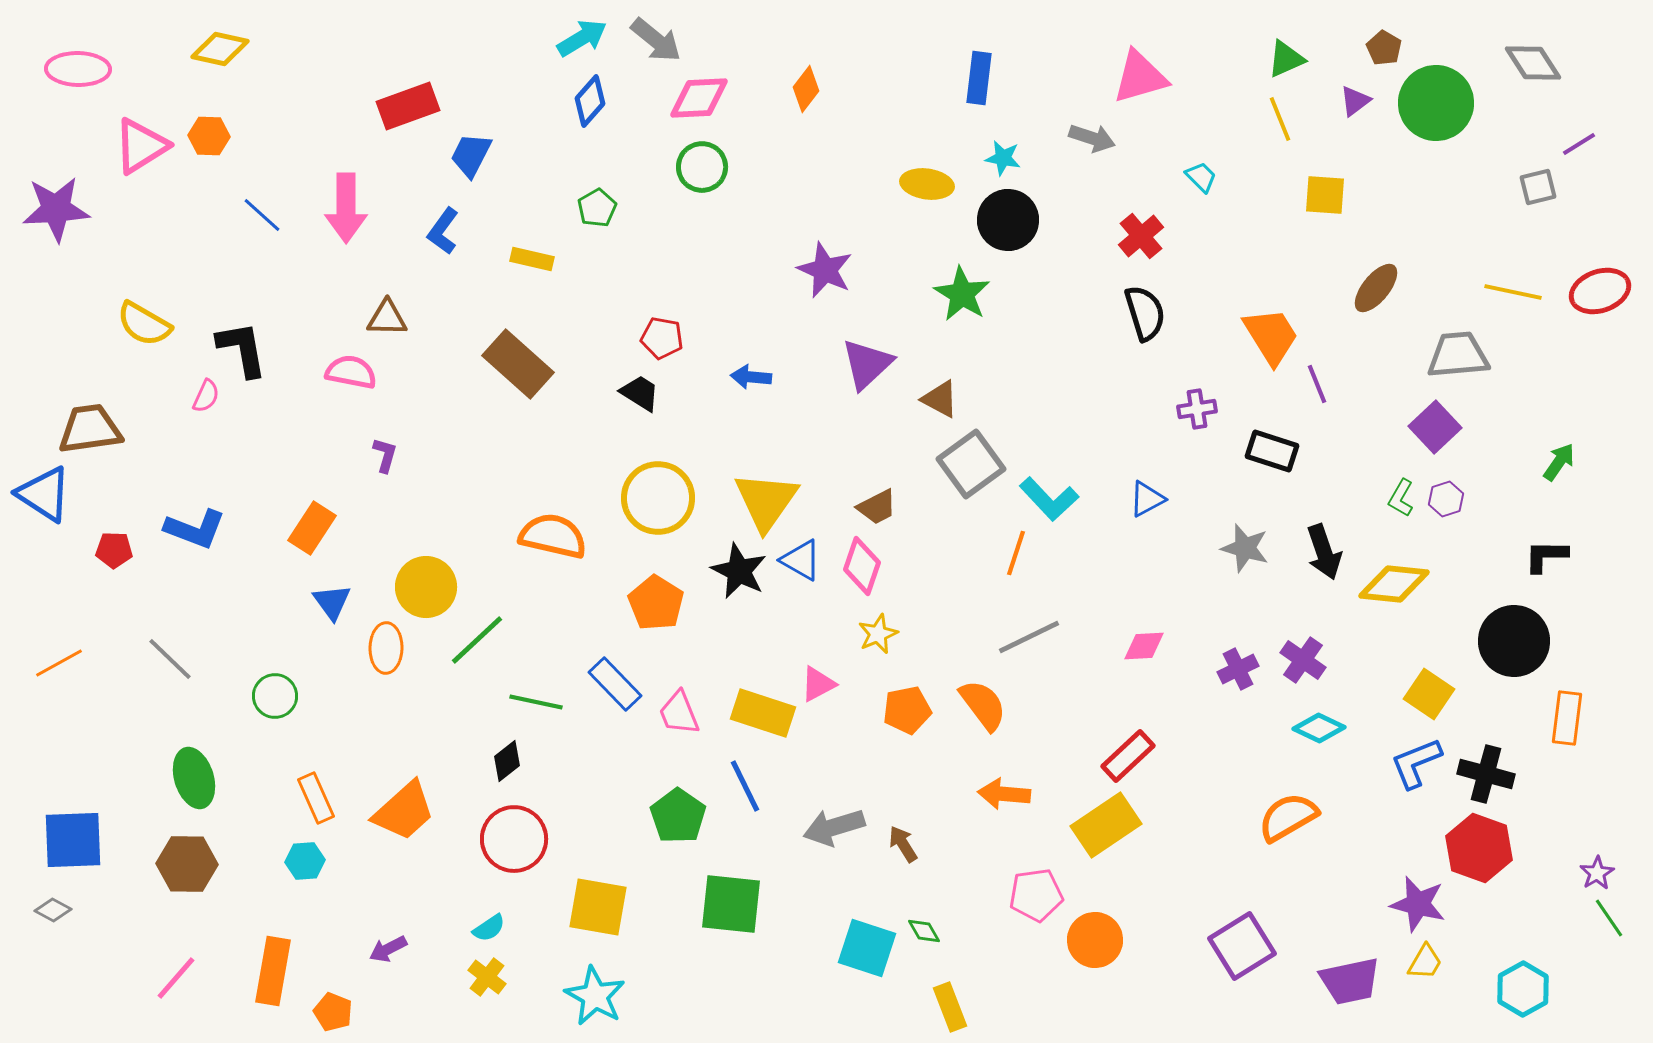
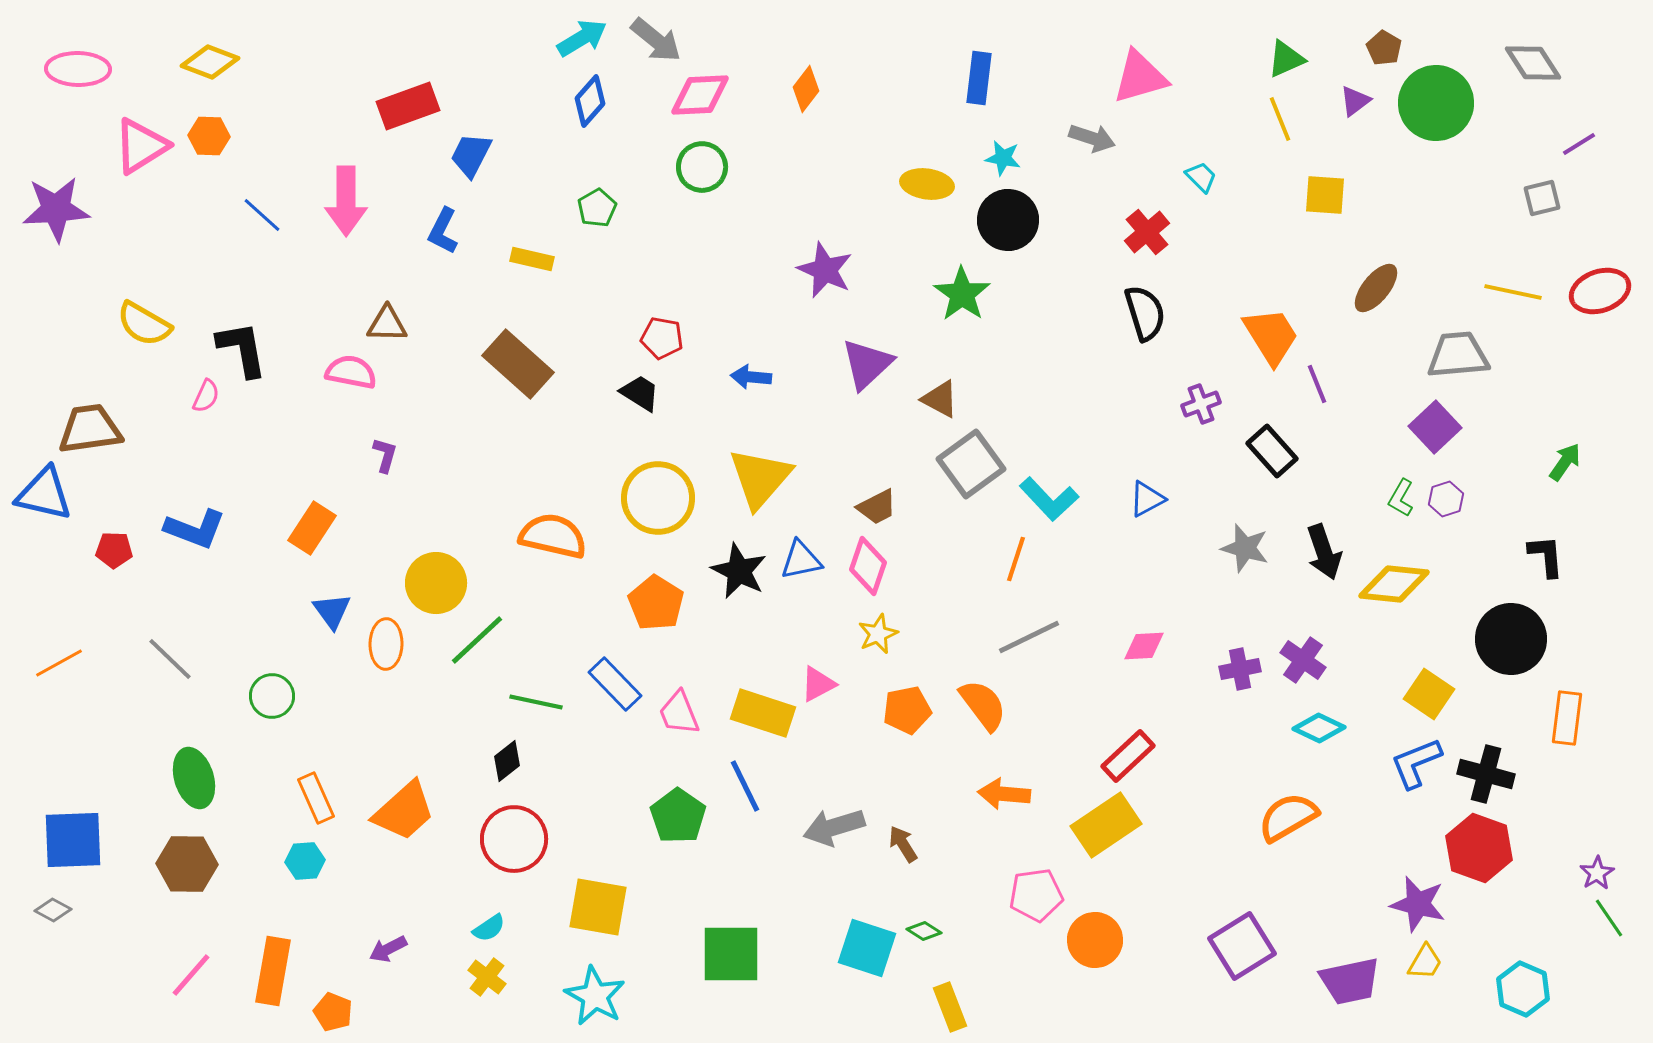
yellow diamond at (220, 49): moved 10 px left, 13 px down; rotated 8 degrees clockwise
pink diamond at (699, 98): moved 1 px right, 3 px up
gray square at (1538, 187): moved 4 px right, 11 px down
pink arrow at (346, 208): moved 7 px up
blue L-shape at (443, 231): rotated 9 degrees counterclockwise
red cross at (1141, 236): moved 6 px right, 4 px up
green star at (962, 294): rotated 4 degrees clockwise
brown triangle at (387, 318): moved 6 px down
purple cross at (1197, 409): moved 4 px right, 5 px up; rotated 12 degrees counterclockwise
black rectangle at (1272, 451): rotated 30 degrees clockwise
green arrow at (1559, 462): moved 6 px right
blue triangle at (44, 494): rotated 20 degrees counterclockwise
yellow triangle at (766, 501): moved 6 px left, 23 px up; rotated 6 degrees clockwise
orange line at (1016, 553): moved 6 px down
black L-shape at (1546, 556): rotated 84 degrees clockwise
blue triangle at (801, 560): rotated 42 degrees counterclockwise
pink diamond at (862, 566): moved 6 px right
yellow circle at (426, 587): moved 10 px right, 4 px up
blue triangle at (332, 602): moved 9 px down
black circle at (1514, 641): moved 3 px left, 2 px up
orange ellipse at (386, 648): moved 4 px up
purple cross at (1238, 669): moved 2 px right; rotated 15 degrees clockwise
green circle at (275, 696): moved 3 px left
green square at (731, 904): moved 50 px down; rotated 6 degrees counterclockwise
green diamond at (924, 931): rotated 28 degrees counterclockwise
pink line at (176, 978): moved 15 px right, 3 px up
cyan hexagon at (1523, 989): rotated 8 degrees counterclockwise
